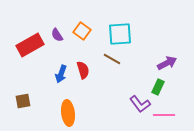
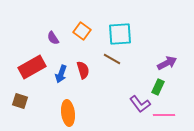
purple semicircle: moved 4 px left, 3 px down
red rectangle: moved 2 px right, 22 px down
brown square: moved 3 px left; rotated 28 degrees clockwise
